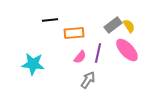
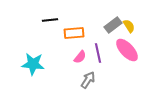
purple line: rotated 24 degrees counterclockwise
